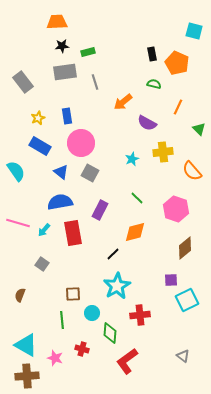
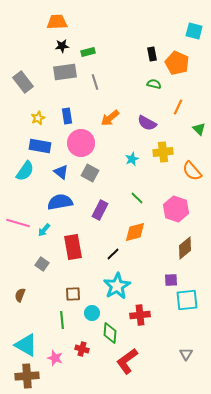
orange arrow at (123, 102): moved 13 px left, 16 px down
blue rectangle at (40, 146): rotated 20 degrees counterclockwise
cyan semicircle at (16, 171): moved 9 px right; rotated 70 degrees clockwise
red rectangle at (73, 233): moved 14 px down
cyan square at (187, 300): rotated 20 degrees clockwise
gray triangle at (183, 356): moved 3 px right, 2 px up; rotated 24 degrees clockwise
